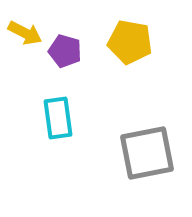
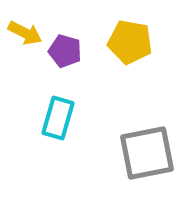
cyan rectangle: rotated 24 degrees clockwise
